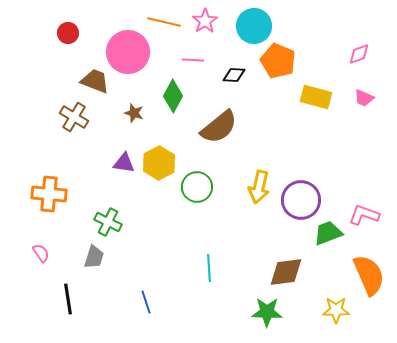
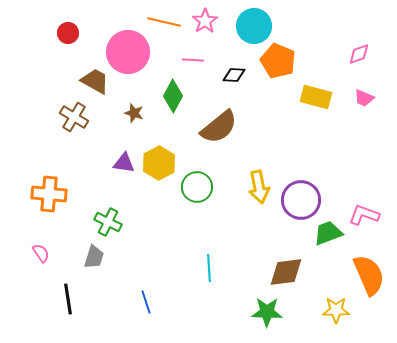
brown trapezoid: rotated 8 degrees clockwise
yellow arrow: rotated 24 degrees counterclockwise
